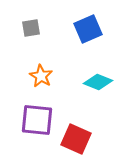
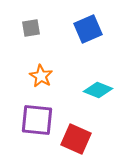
cyan diamond: moved 8 px down
